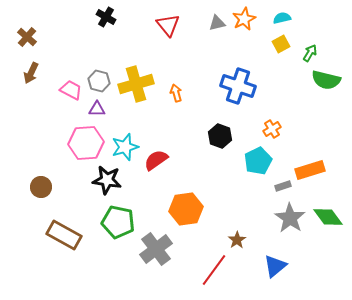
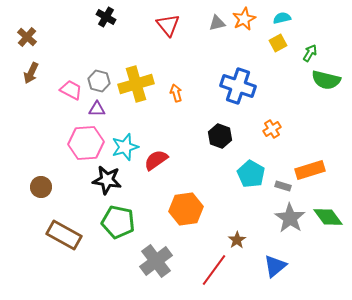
yellow square: moved 3 px left, 1 px up
cyan pentagon: moved 7 px left, 13 px down; rotated 16 degrees counterclockwise
gray rectangle: rotated 35 degrees clockwise
gray cross: moved 12 px down
